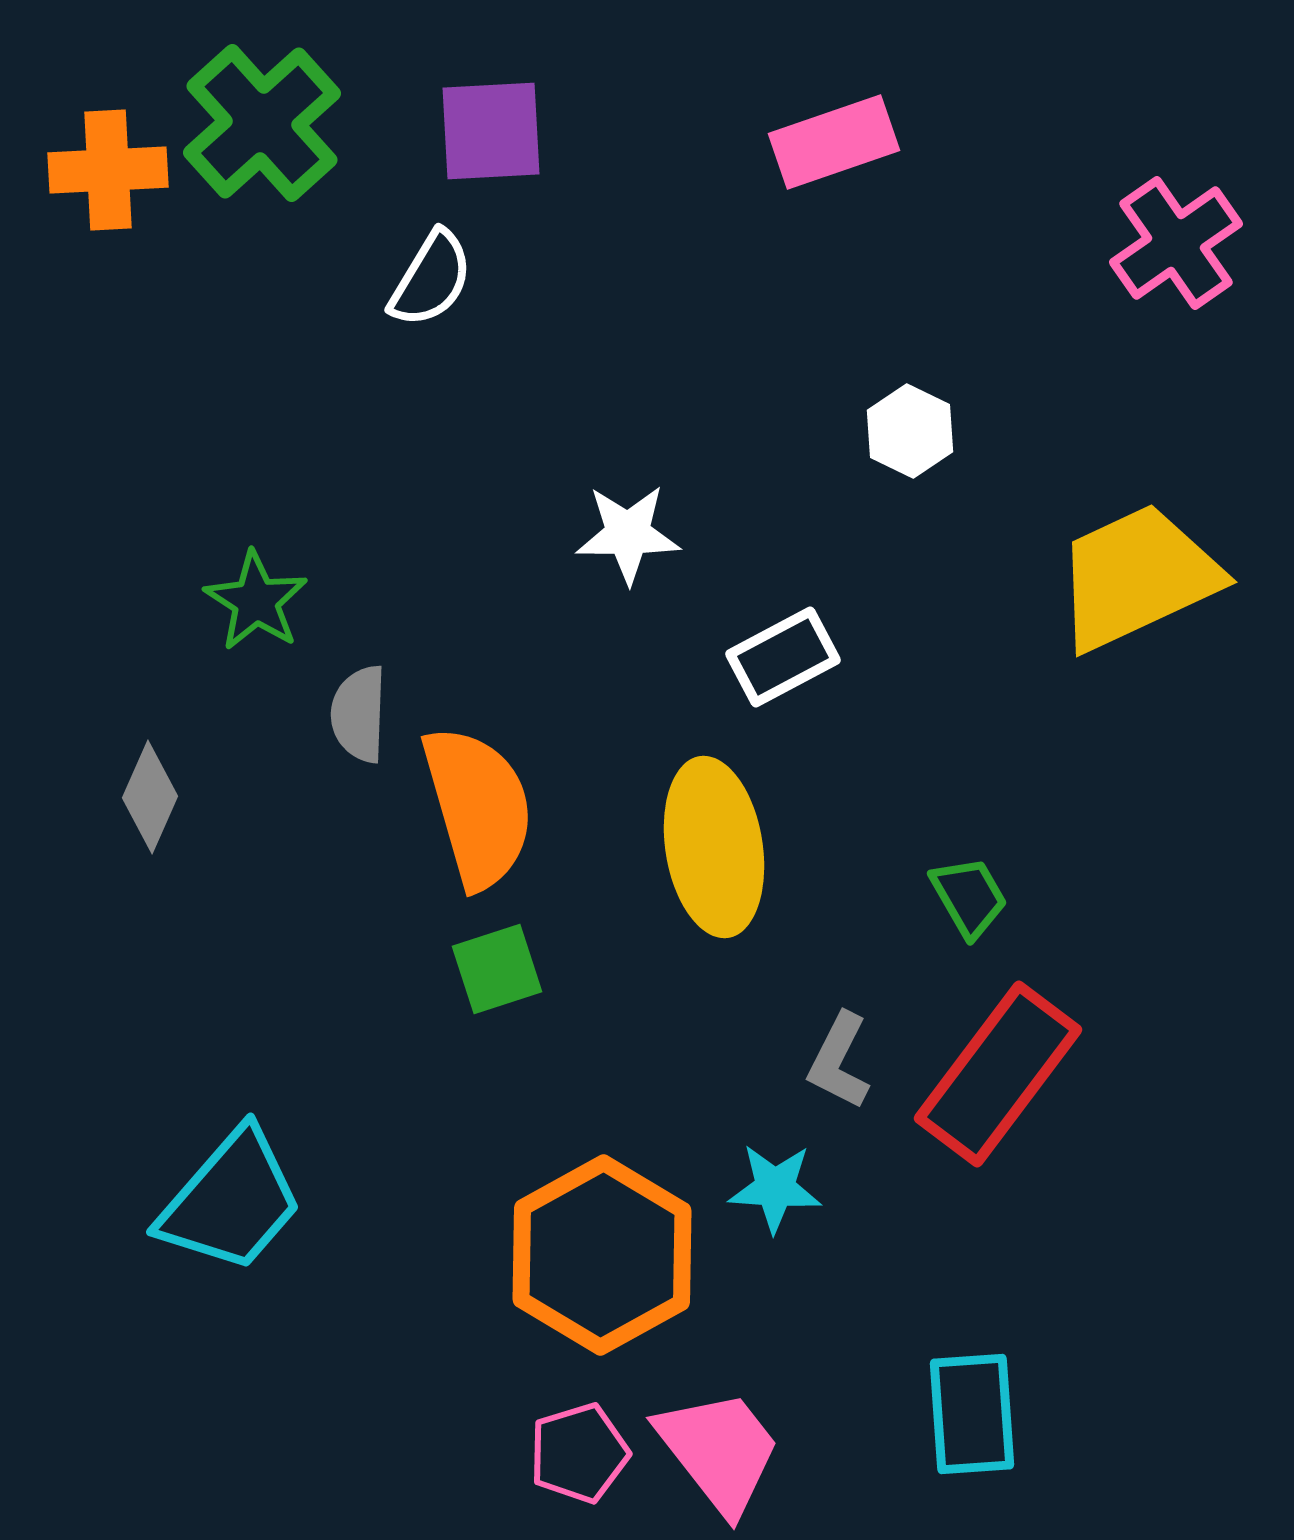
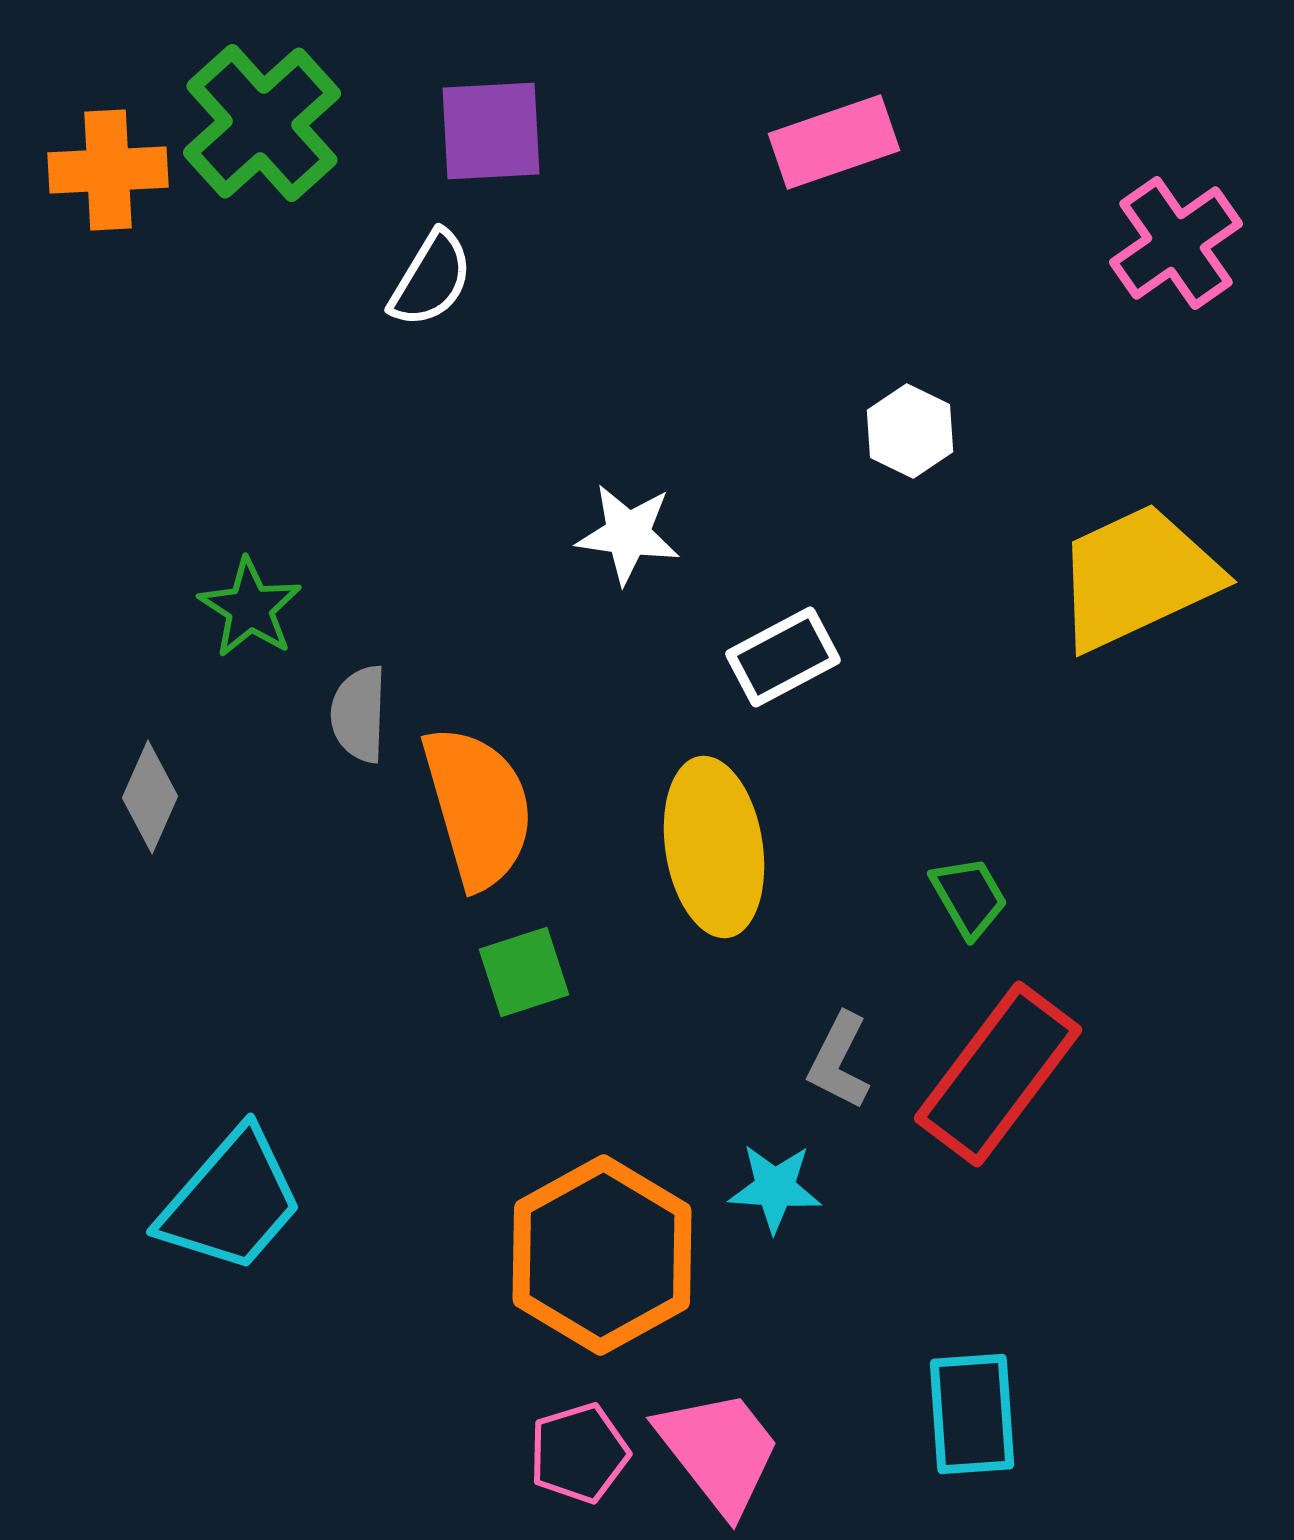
white star: rotated 8 degrees clockwise
green star: moved 6 px left, 7 px down
green square: moved 27 px right, 3 px down
